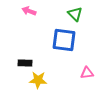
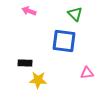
blue square: moved 1 px down
